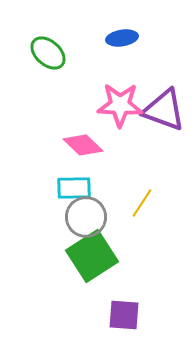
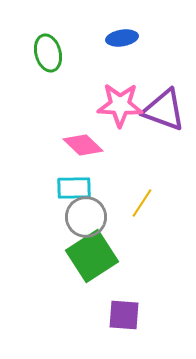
green ellipse: rotated 33 degrees clockwise
